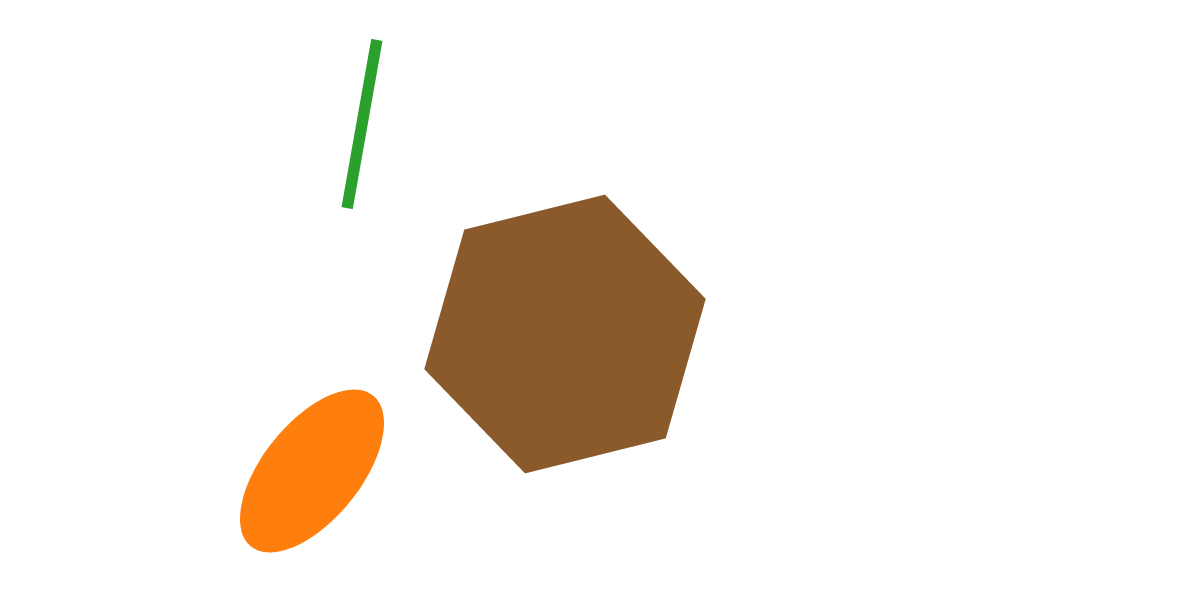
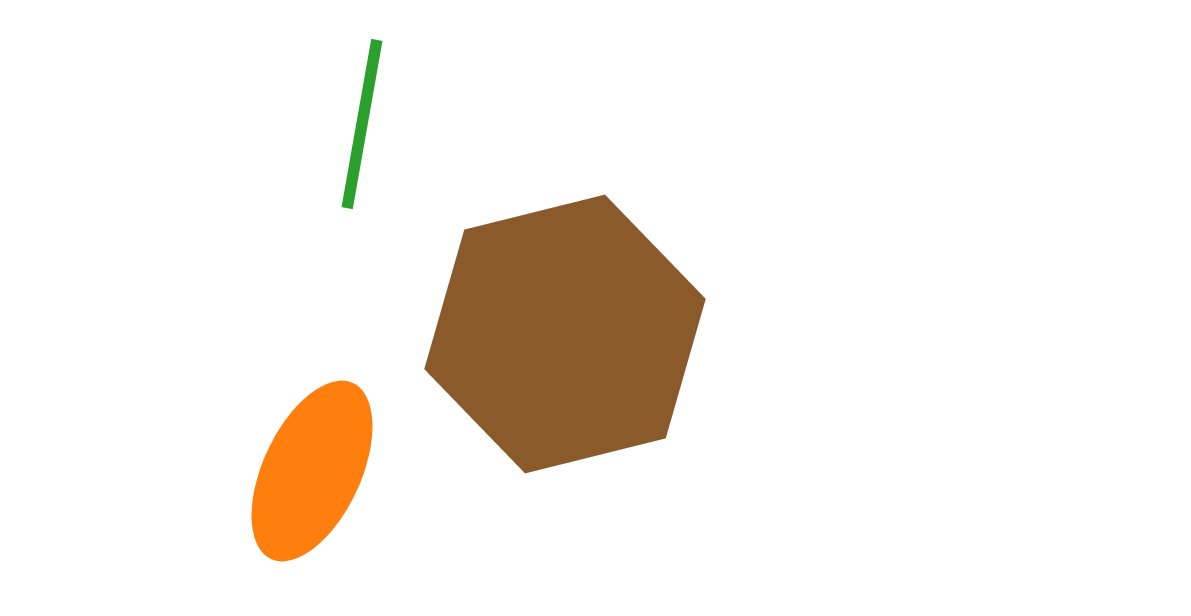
orange ellipse: rotated 14 degrees counterclockwise
